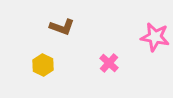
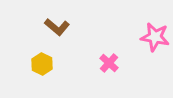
brown L-shape: moved 5 px left; rotated 20 degrees clockwise
yellow hexagon: moved 1 px left, 1 px up
